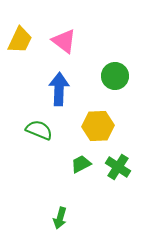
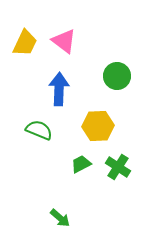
yellow trapezoid: moved 5 px right, 3 px down
green circle: moved 2 px right
green arrow: rotated 65 degrees counterclockwise
